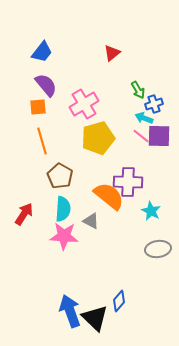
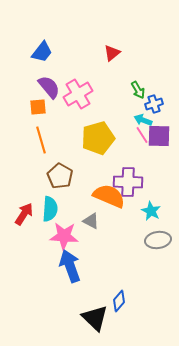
purple semicircle: moved 3 px right, 2 px down
pink cross: moved 6 px left, 10 px up
cyan arrow: moved 1 px left, 2 px down
pink line: moved 1 px right, 1 px up; rotated 18 degrees clockwise
orange line: moved 1 px left, 1 px up
orange semicircle: rotated 16 degrees counterclockwise
cyan semicircle: moved 13 px left
gray ellipse: moved 9 px up
blue arrow: moved 45 px up
